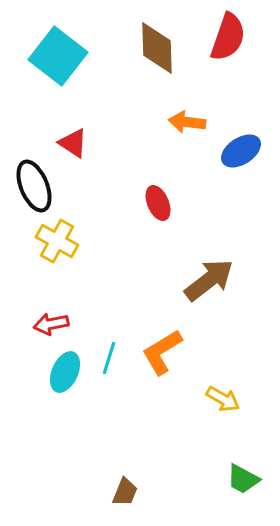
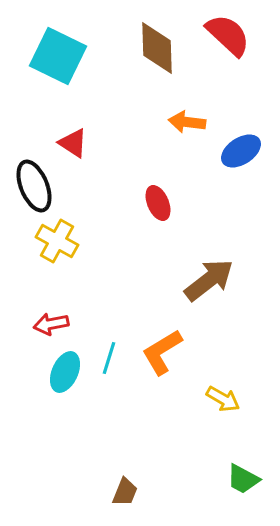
red semicircle: moved 2 px up; rotated 66 degrees counterclockwise
cyan square: rotated 12 degrees counterclockwise
